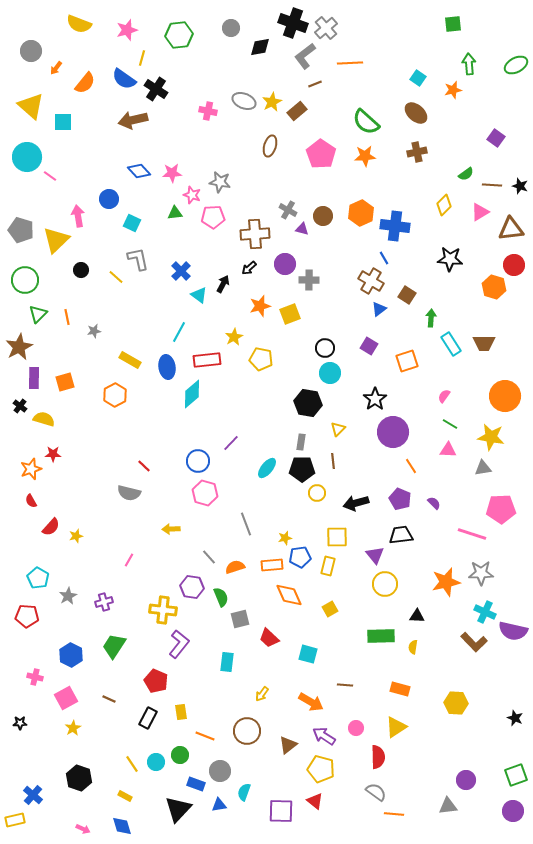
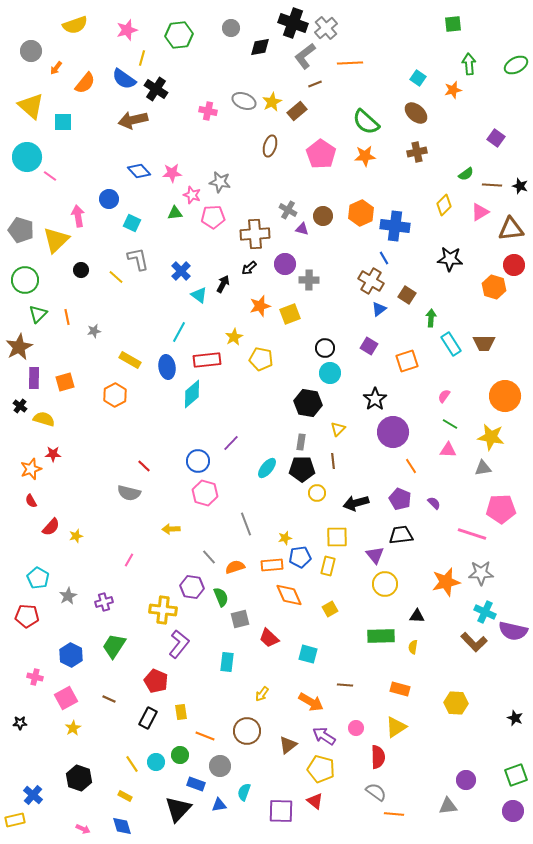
yellow semicircle at (79, 24): moved 4 px left, 1 px down; rotated 40 degrees counterclockwise
gray circle at (220, 771): moved 5 px up
